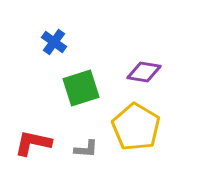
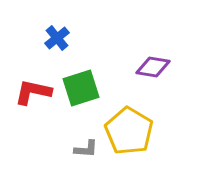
blue cross: moved 3 px right, 4 px up; rotated 15 degrees clockwise
purple diamond: moved 9 px right, 5 px up
yellow pentagon: moved 7 px left, 4 px down
red L-shape: moved 51 px up
